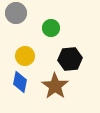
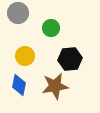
gray circle: moved 2 px right
blue diamond: moved 1 px left, 3 px down
brown star: rotated 28 degrees clockwise
